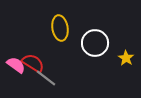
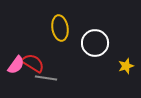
yellow star: moved 8 px down; rotated 21 degrees clockwise
pink semicircle: rotated 90 degrees clockwise
gray line: rotated 30 degrees counterclockwise
